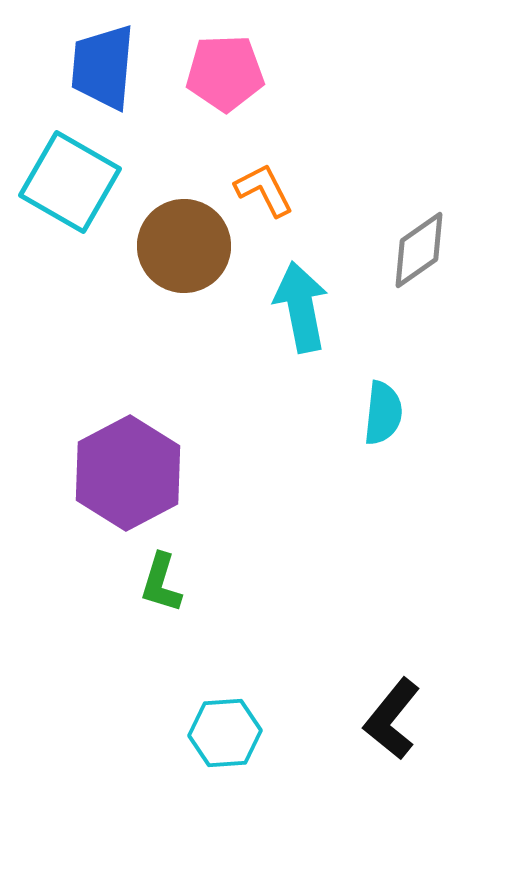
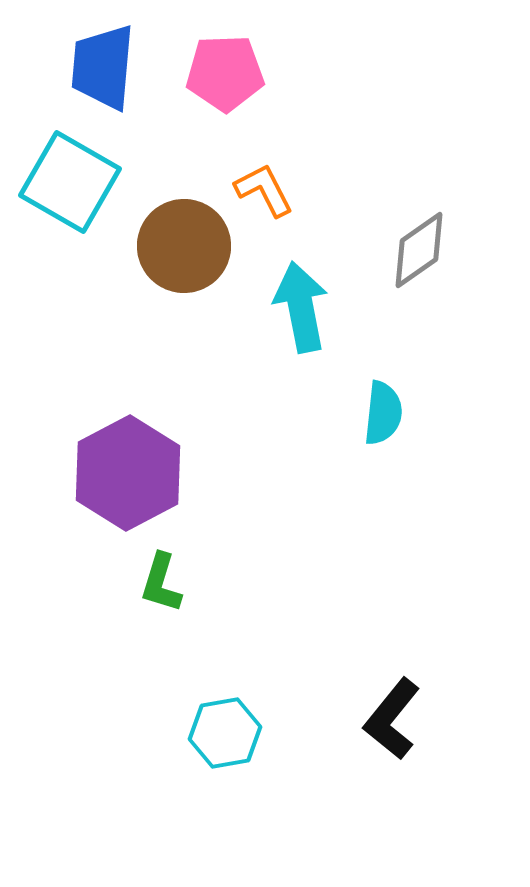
cyan hexagon: rotated 6 degrees counterclockwise
